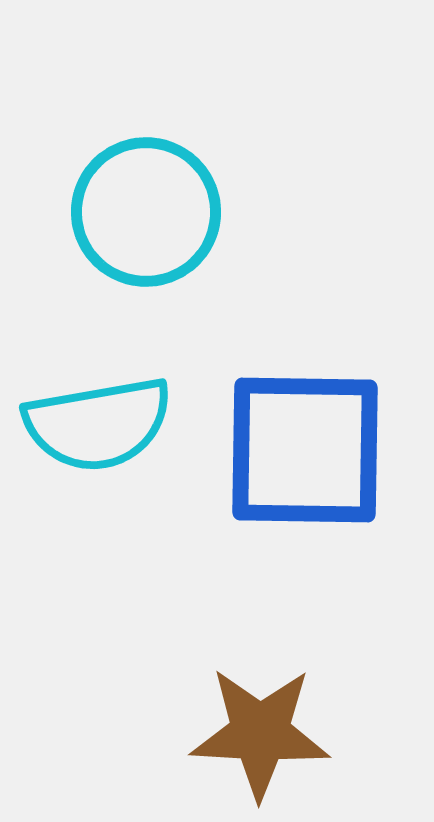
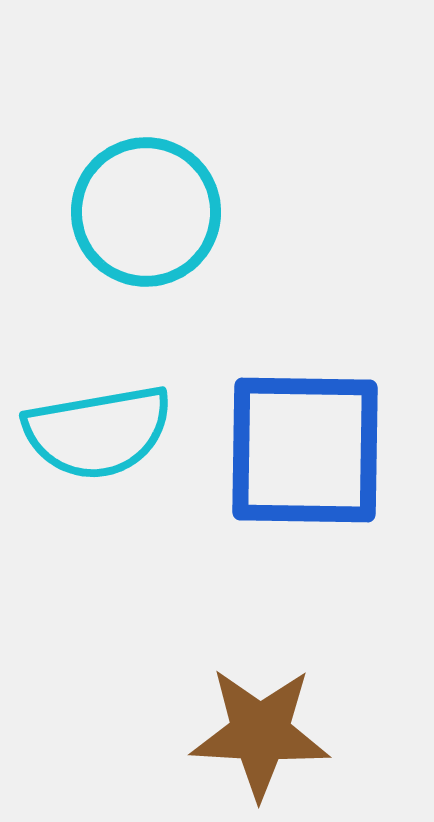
cyan semicircle: moved 8 px down
